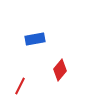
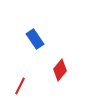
blue rectangle: rotated 66 degrees clockwise
